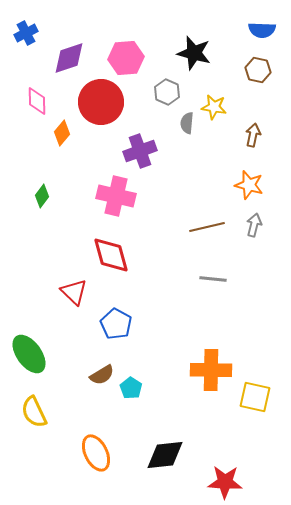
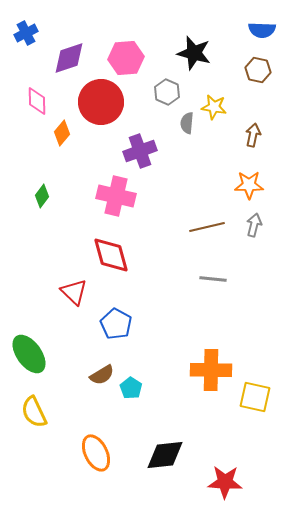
orange star: rotated 16 degrees counterclockwise
